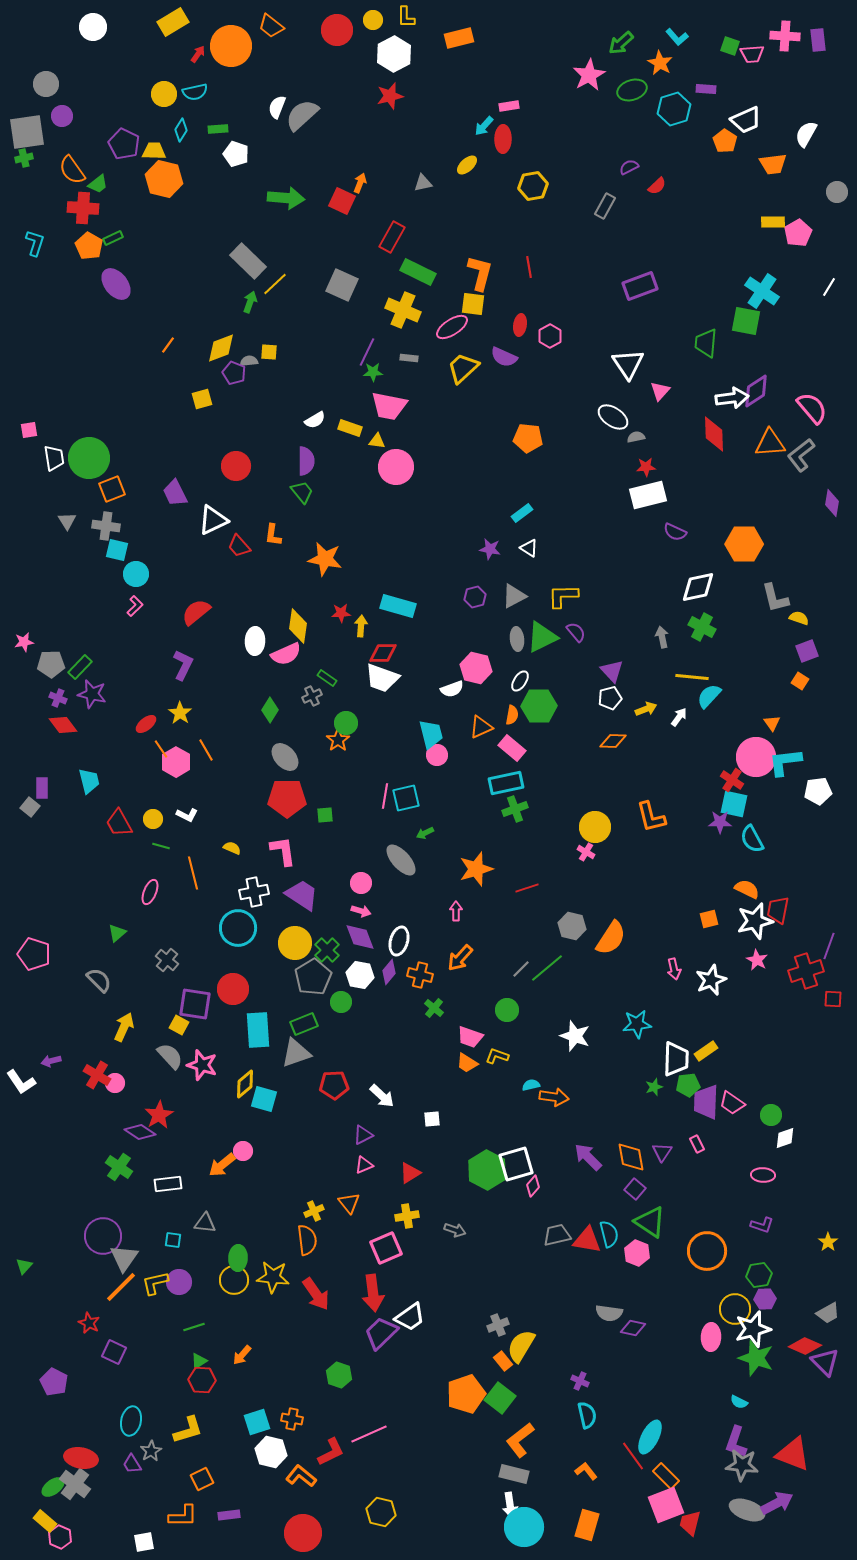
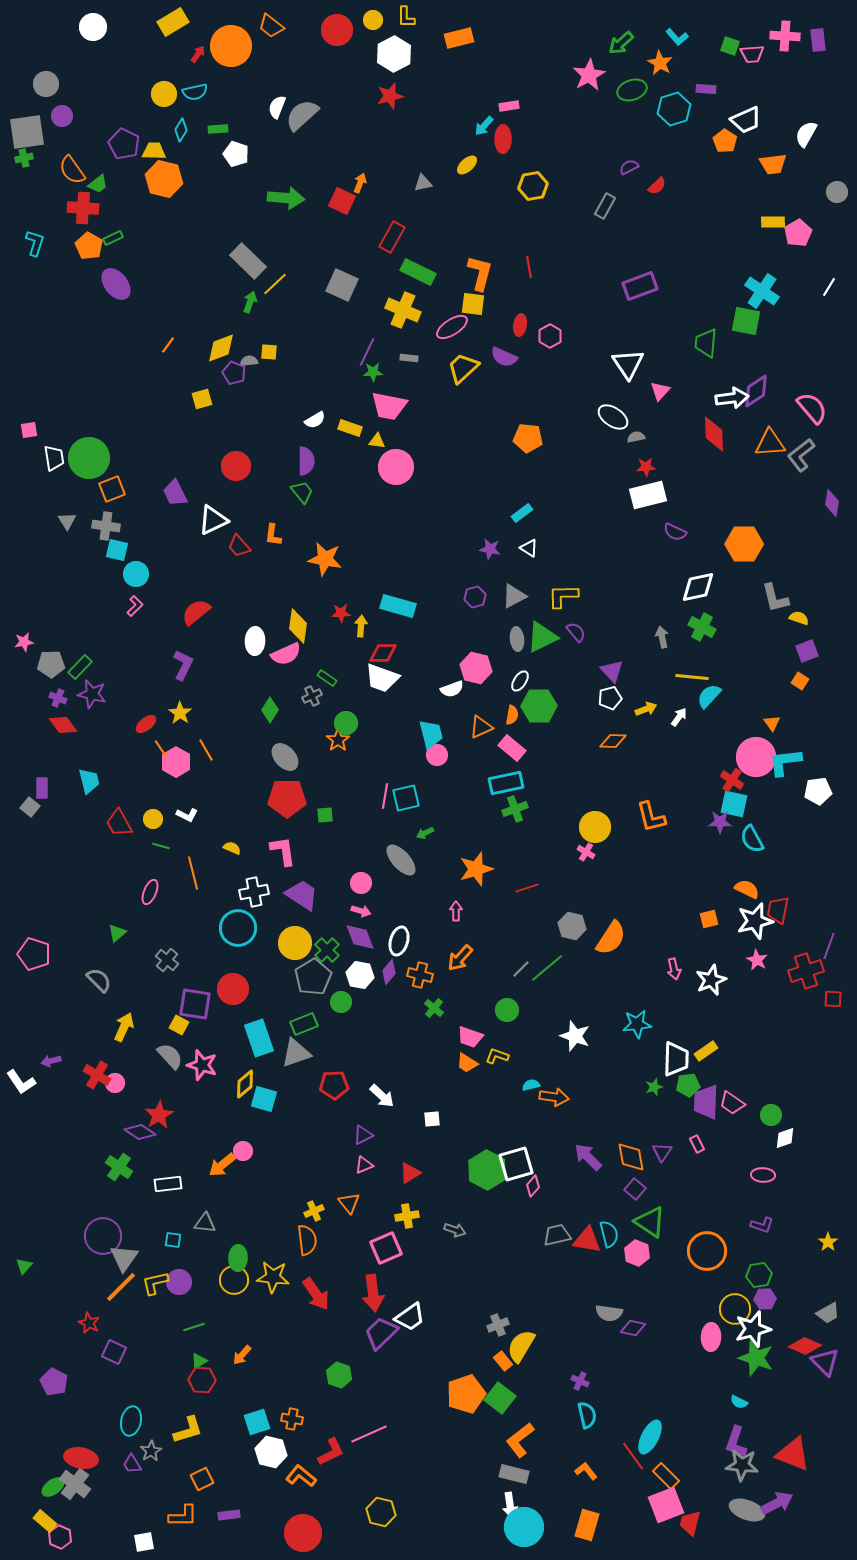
cyan rectangle at (258, 1030): moved 1 px right, 8 px down; rotated 15 degrees counterclockwise
